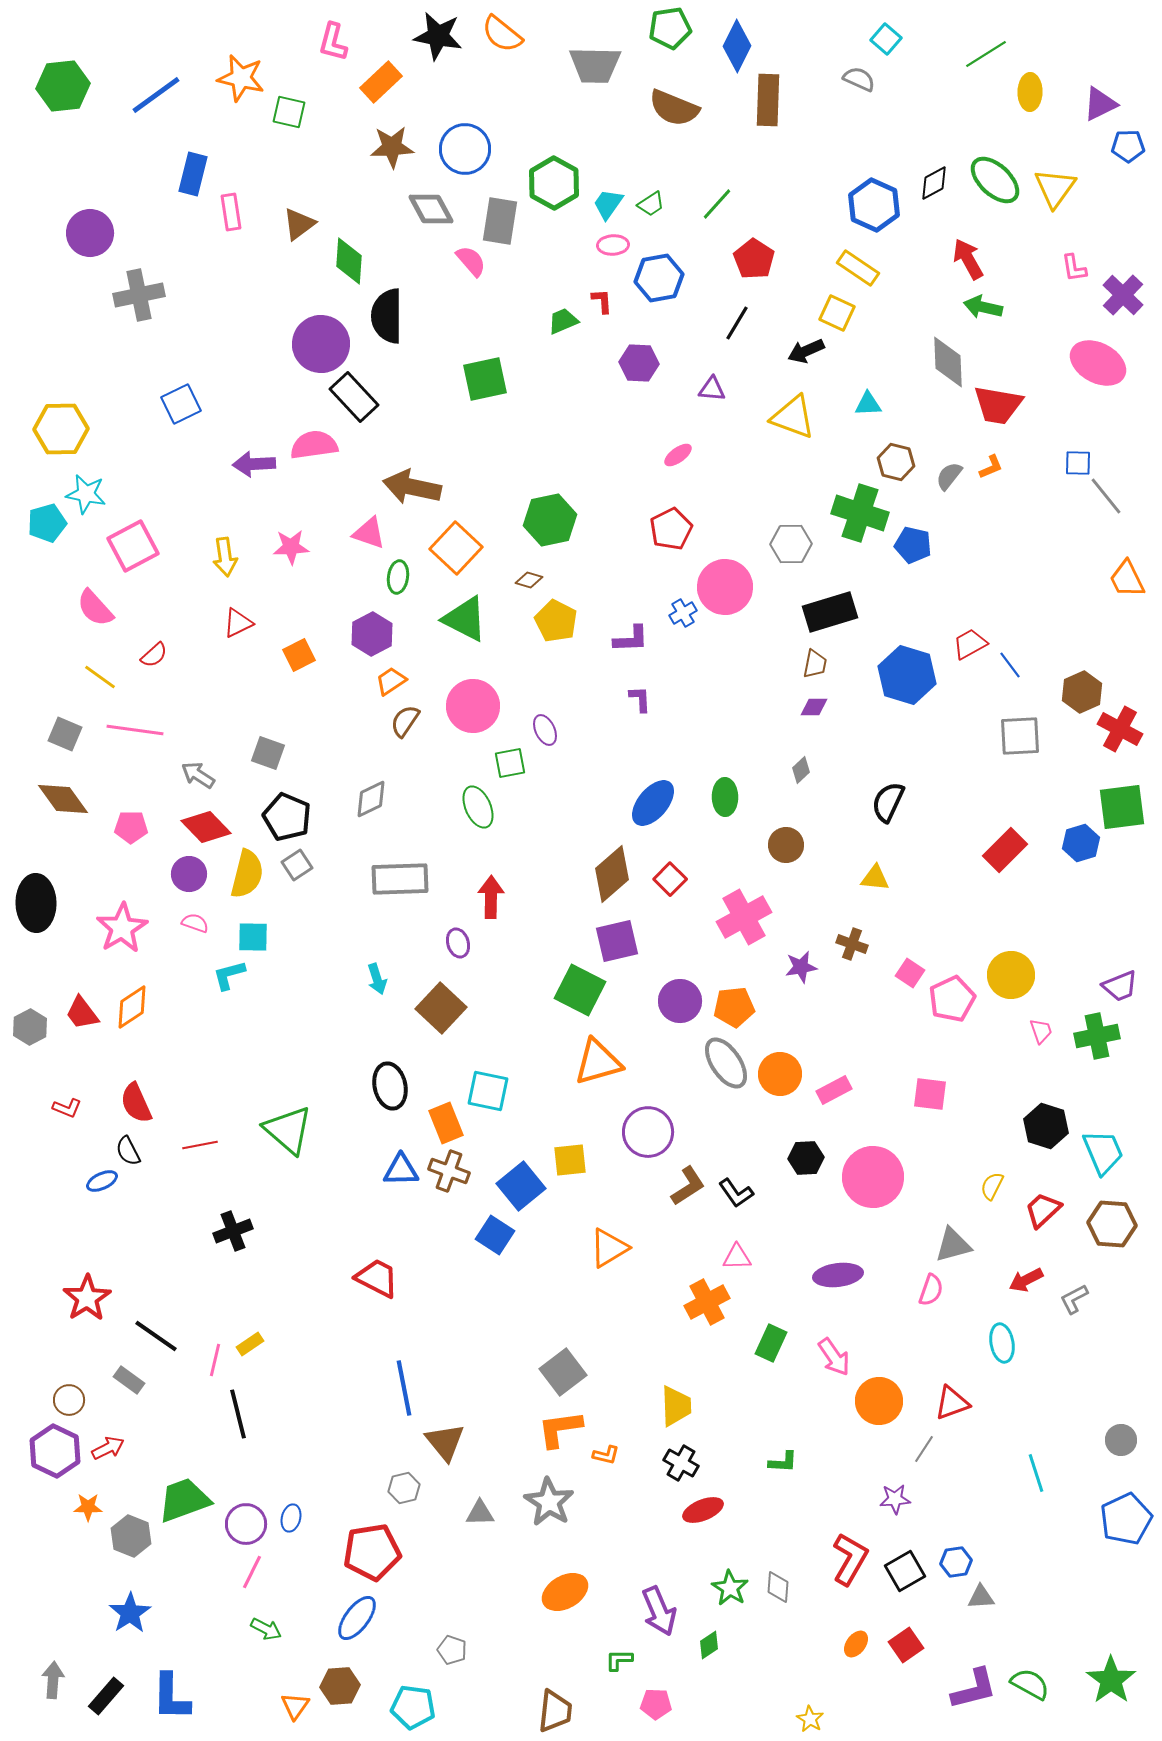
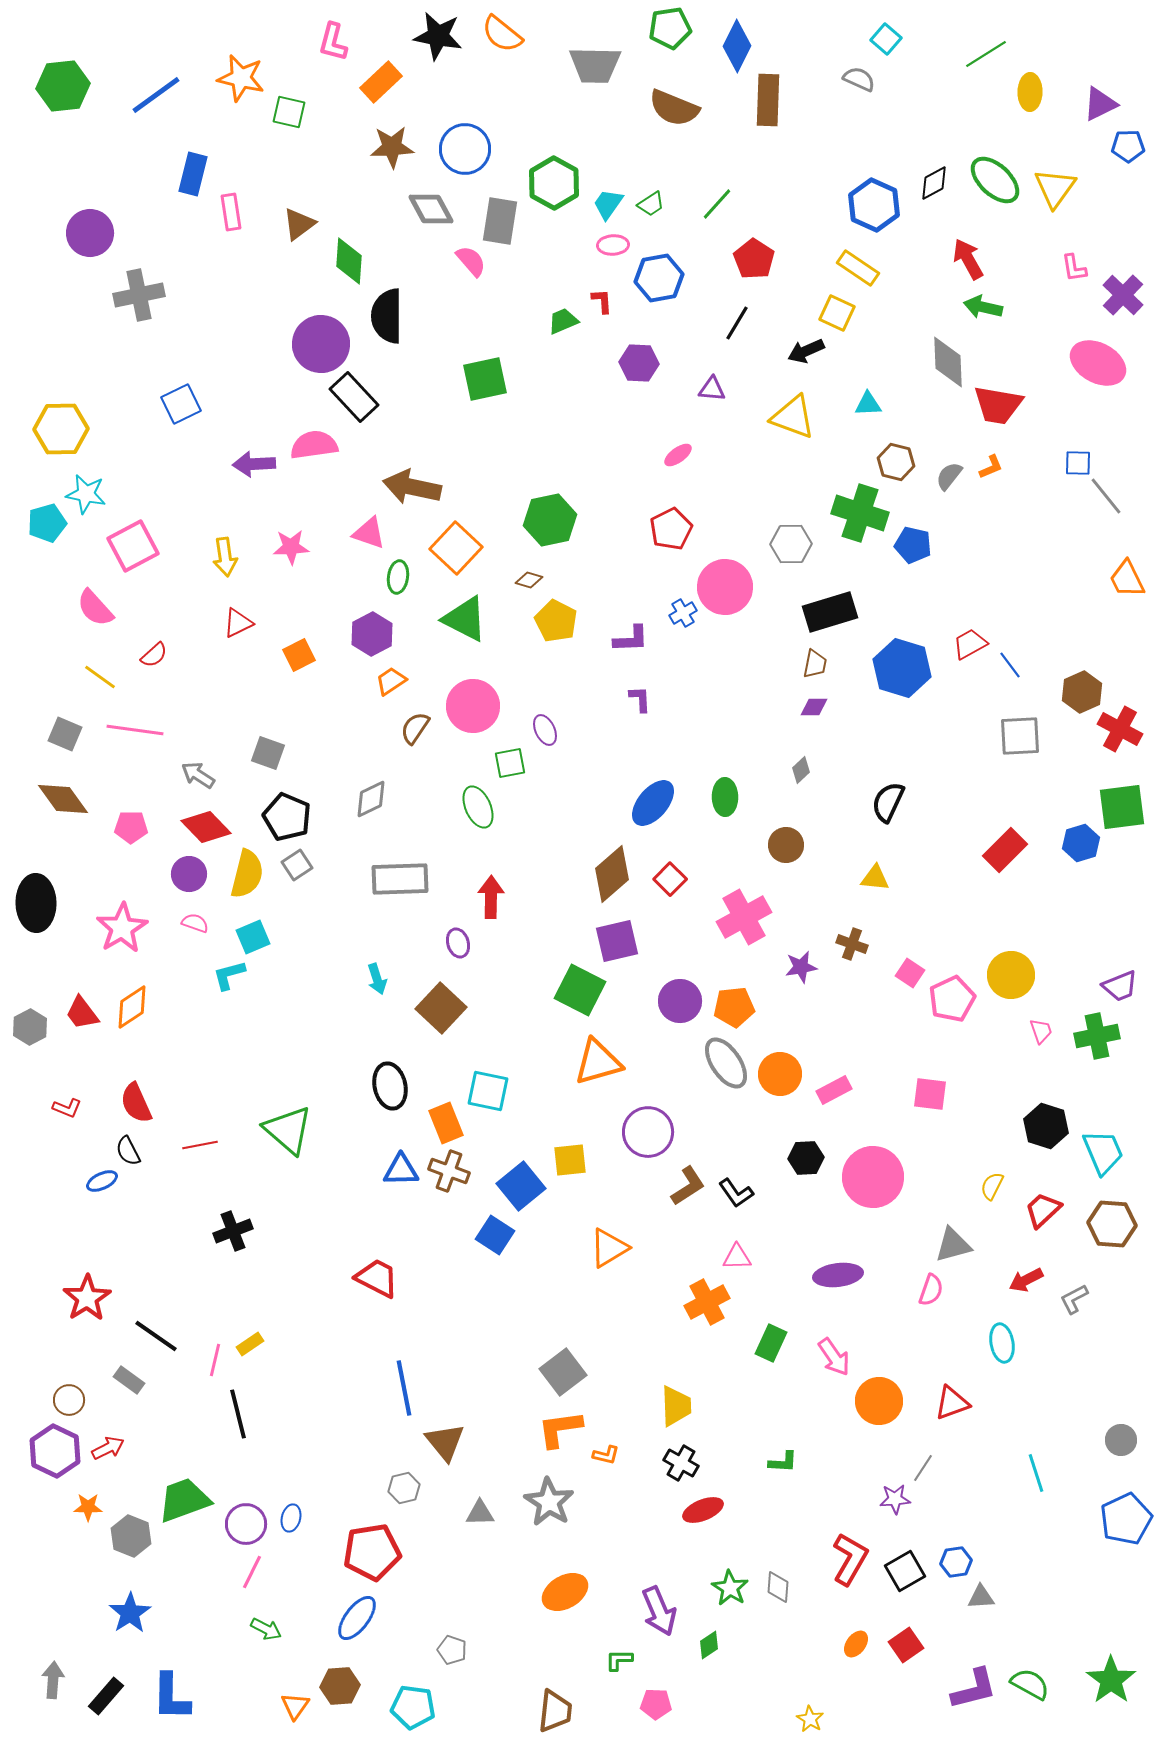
blue hexagon at (907, 675): moved 5 px left, 7 px up
brown semicircle at (405, 721): moved 10 px right, 7 px down
cyan square at (253, 937): rotated 24 degrees counterclockwise
gray line at (924, 1449): moved 1 px left, 19 px down
